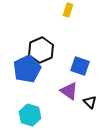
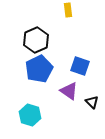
yellow rectangle: rotated 24 degrees counterclockwise
black hexagon: moved 5 px left, 10 px up
blue pentagon: moved 12 px right
black triangle: moved 2 px right
